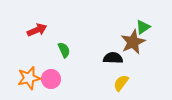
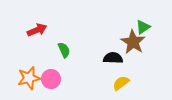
brown star: rotated 15 degrees counterclockwise
yellow semicircle: rotated 18 degrees clockwise
